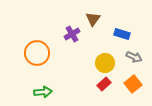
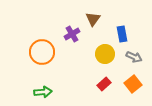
blue rectangle: rotated 63 degrees clockwise
orange circle: moved 5 px right, 1 px up
yellow circle: moved 9 px up
